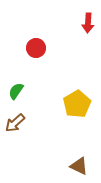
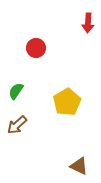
yellow pentagon: moved 10 px left, 2 px up
brown arrow: moved 2 px right, 2 px down
